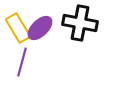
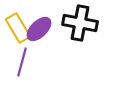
purple ellipse: moved 1 px left, 1 px down
